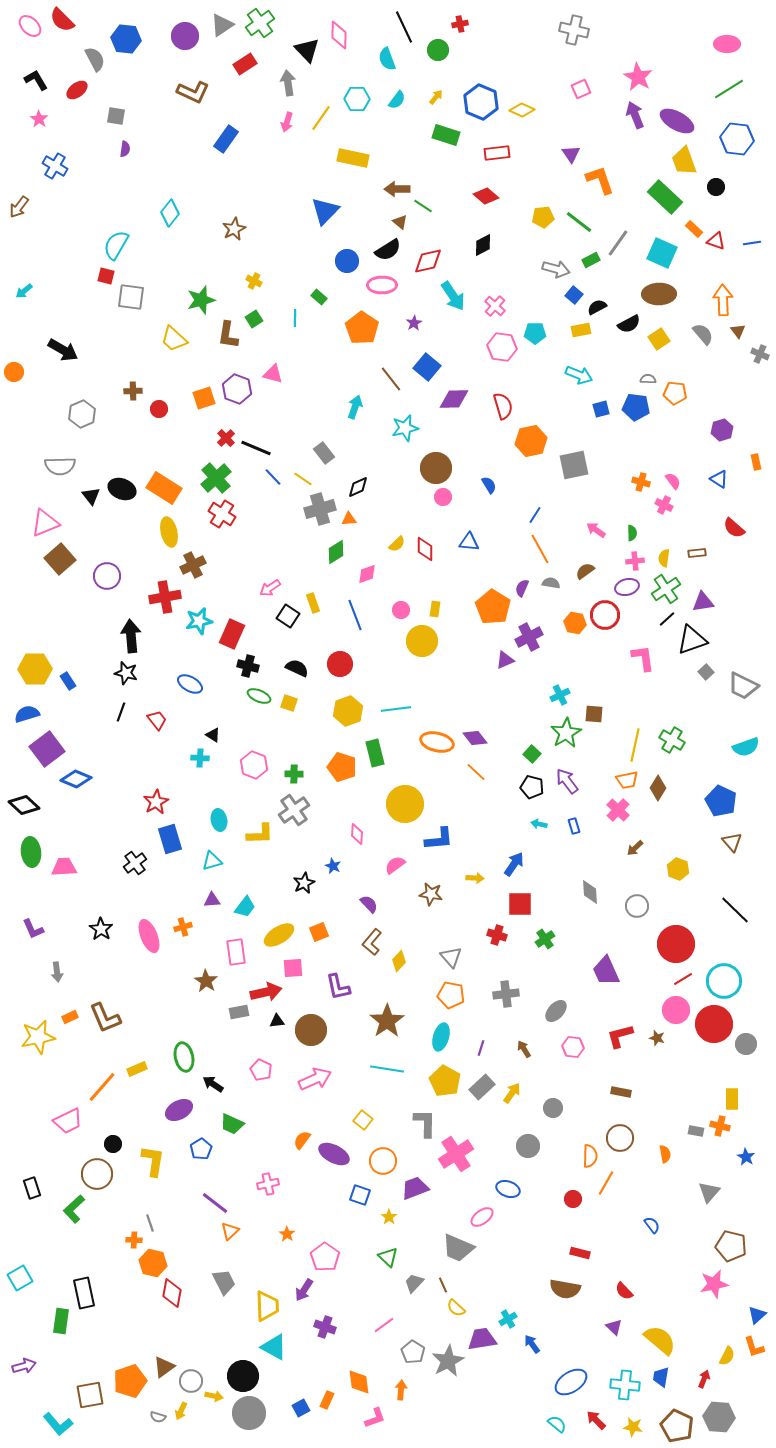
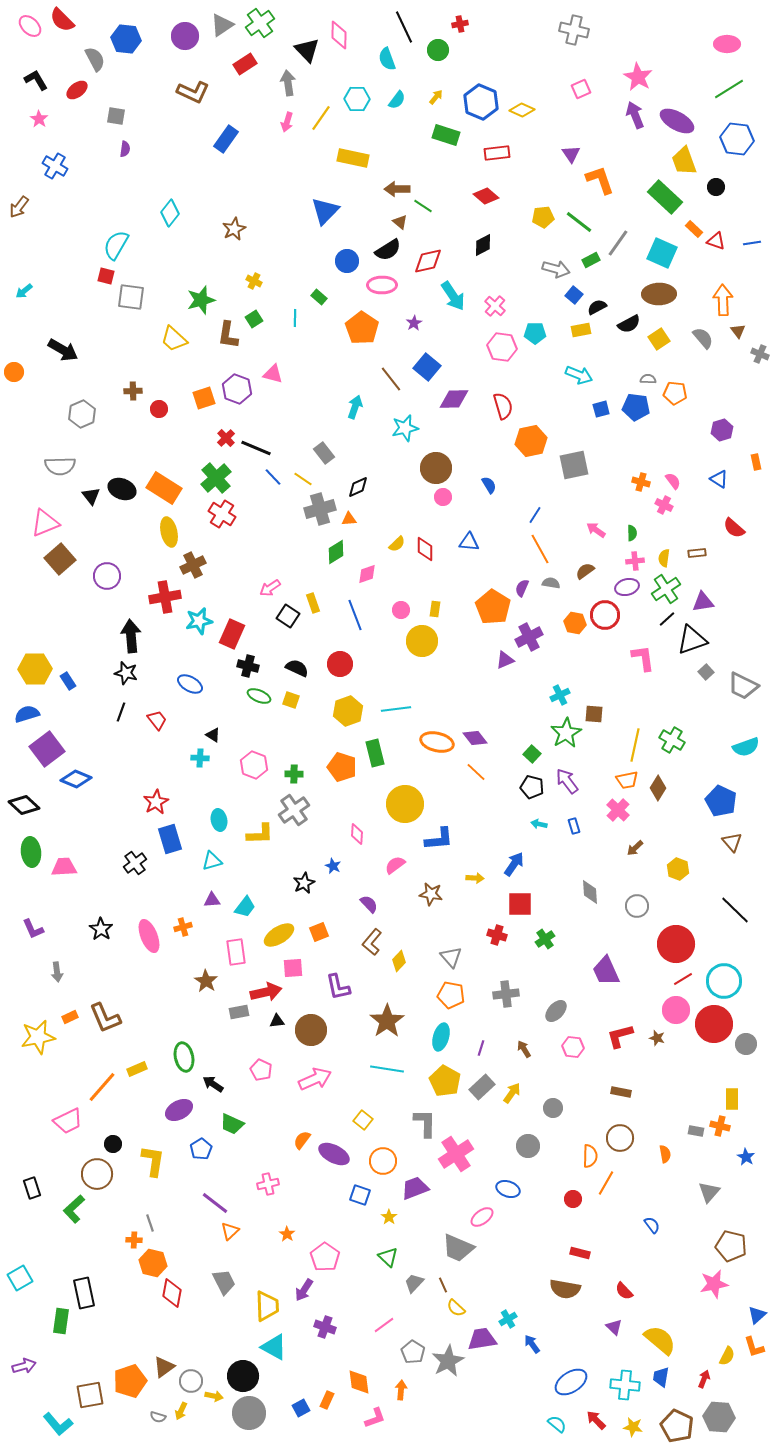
gray semicircle at (703, 334): moved 4 px down
yellow square at (289, 703): moved 2 px right, 3 px up
